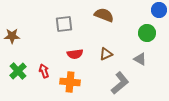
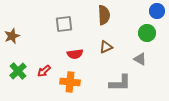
blue circle: moved 2 px left, 1 px down
brown semicircle: rotated 66 degrees clockwise
brown star: rotated 21 degrees counterclockwise
brown triangle: moved 7 px up
red arrow: rotated 112 degrees counterclockwise
gray L-shape: rotated 40 degrees clockwise
